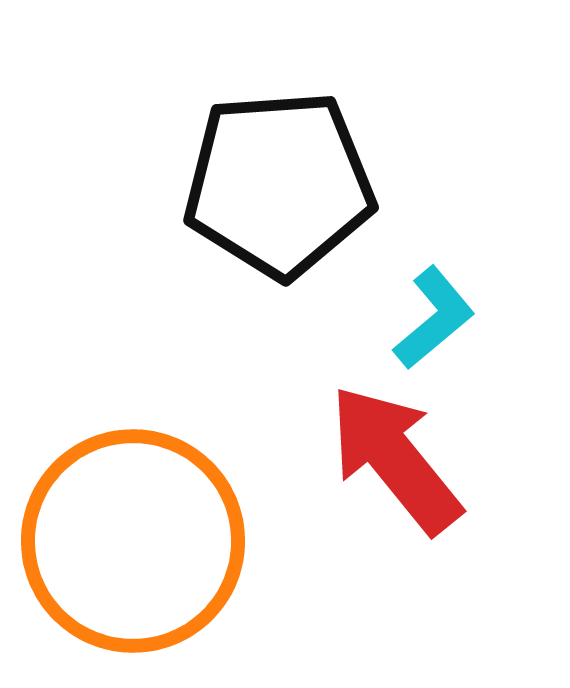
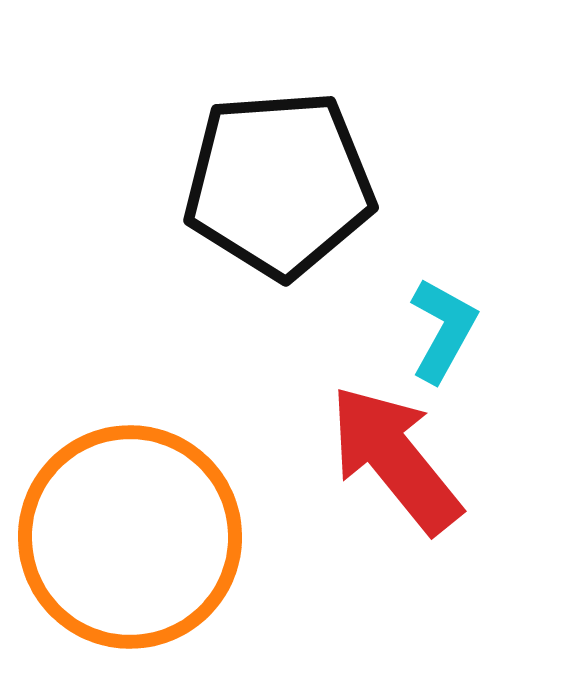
cyan L-shape: moved 9 px right, 12 px down; rotated 21 degrees counterclockwise
orange circle: moved 3 px left, 4 px up
